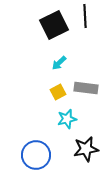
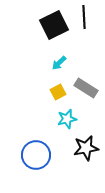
black line: moved 1 px left, 1 px down
gray rectangle: rotated 25 degrees clockwise
black star: moved 1 px up
